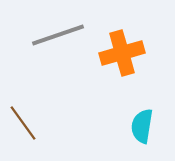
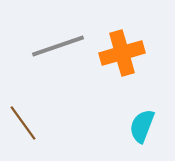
gray line: moved 11 px down
cyan semicircle: rotated 12 degrees clockwise
